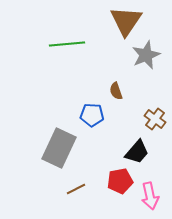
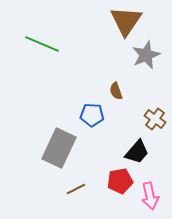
green line: moved 25 px left; rotated 28 degrees clockwise
